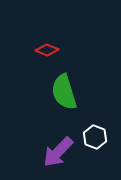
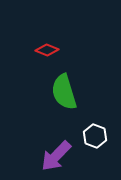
white hexagon: moved 1 px up
purple arrow: moved 2 px left, 4 px down
